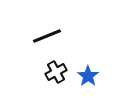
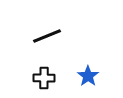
black cross: moved 12 px left, 6 px down; rotated 30 degrees clockwise
